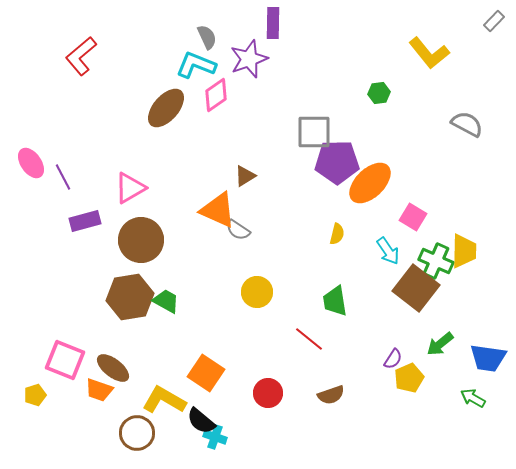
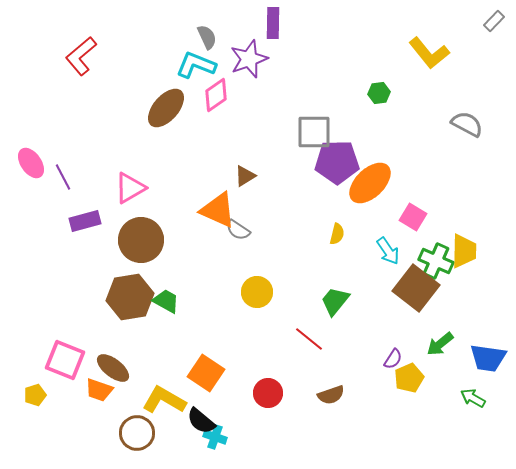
green trapezoid at (335, 301): rotated 48 degrees clockwise
